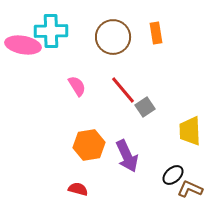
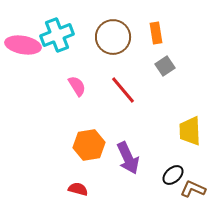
cyan cross: moved 6 px right, 4 px down; rotated 20 degrees counterclockwise
gray square: moved 20 px right, 41 px up
purple arrow: moved 1 px right, 2 px down
brown L-shape: moved 3 px right
